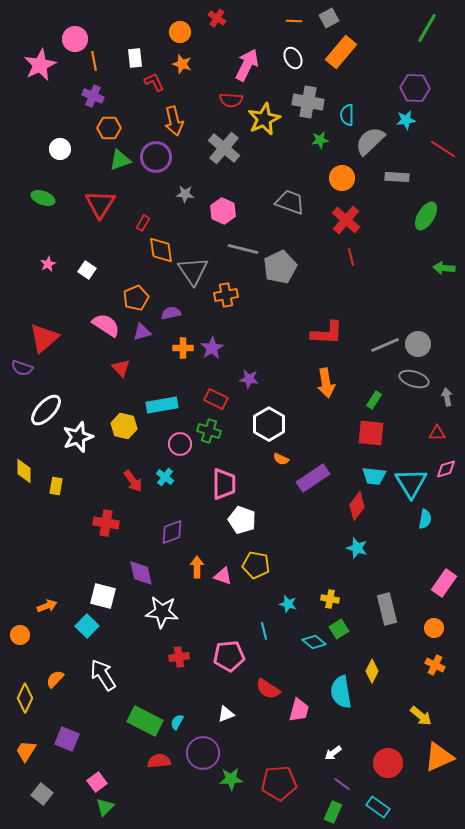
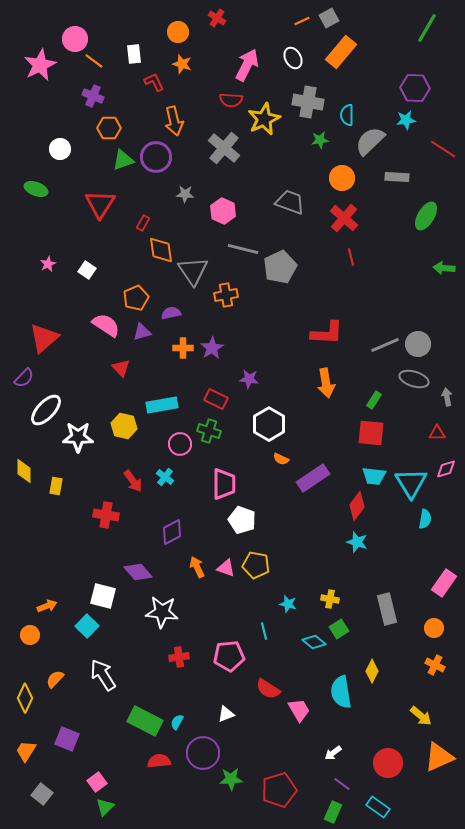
orange line at (294, 21): moved 8 px right; rotated 28 degrees counterclockwise
orange circle at (180, 32): moved 2 px left
white rectangle at (135, 58): moved 1 px left, 4 px up
orange line at (94, 61): rotated 42 degrees counterclockwise
green triangle at (120, 160): moved 3 px right
green ellipse at (43, 198): moved 7 px left, 9 px up
red cross at (346, 220): moved 2 px left, 2 px up
purple semicircle at (22, 368): moved 2 px right, 10 px down; rotated 65 degrees counterclockwise
white star at (78, 437): rotated 20 degrees clockwise
red cross at (106, 523): moved 8 px up
purple diamond at (172, 532): rotated 8 degrees counterclockwise
cyan star at (357, 548): moved 6 px up
orange arrow at (197, 567): rotated 25 degrees counterclockwise
purple diamond at (141, 573): moved 3 px left, 1 px up; rotated 28 degrees counterclockwise
pink triangle at (223, 576): moved 3 px right, 8 px up
orange circle at (20, 635): moved 10 px right
pink trapezoid at (299, 710): rotated 45 degrees counterclockwise
red pentagon at (279, 783): moved 7 px down; rotated 12 degrees counterclockwise
